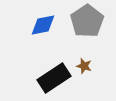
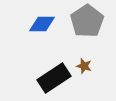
blue diamond: moved 1 px left, 1 px up; rotated 12 degrees clockwise
